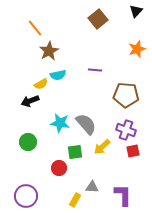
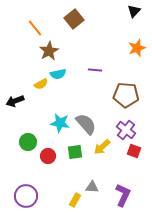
black triangle: moved 2 px left
brown square: moved 24 px left
orange star: moved 1 px up
cyan semicircle: moved 1 px up
black arrow: moved 15 px left
purple cross: rotated 18 degrees clockwise
red square: moved 1 px right; rotated 32 degrees clockwise
red circle: moved 11 px left, 12 px up
purple L-shape: rotated 25 degrees clockwise
